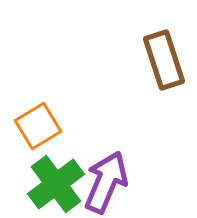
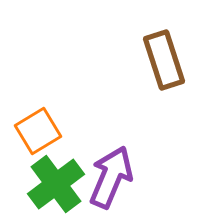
orange square: moved 5 px down
purple arrow: moved 5 px right, 5 px up
